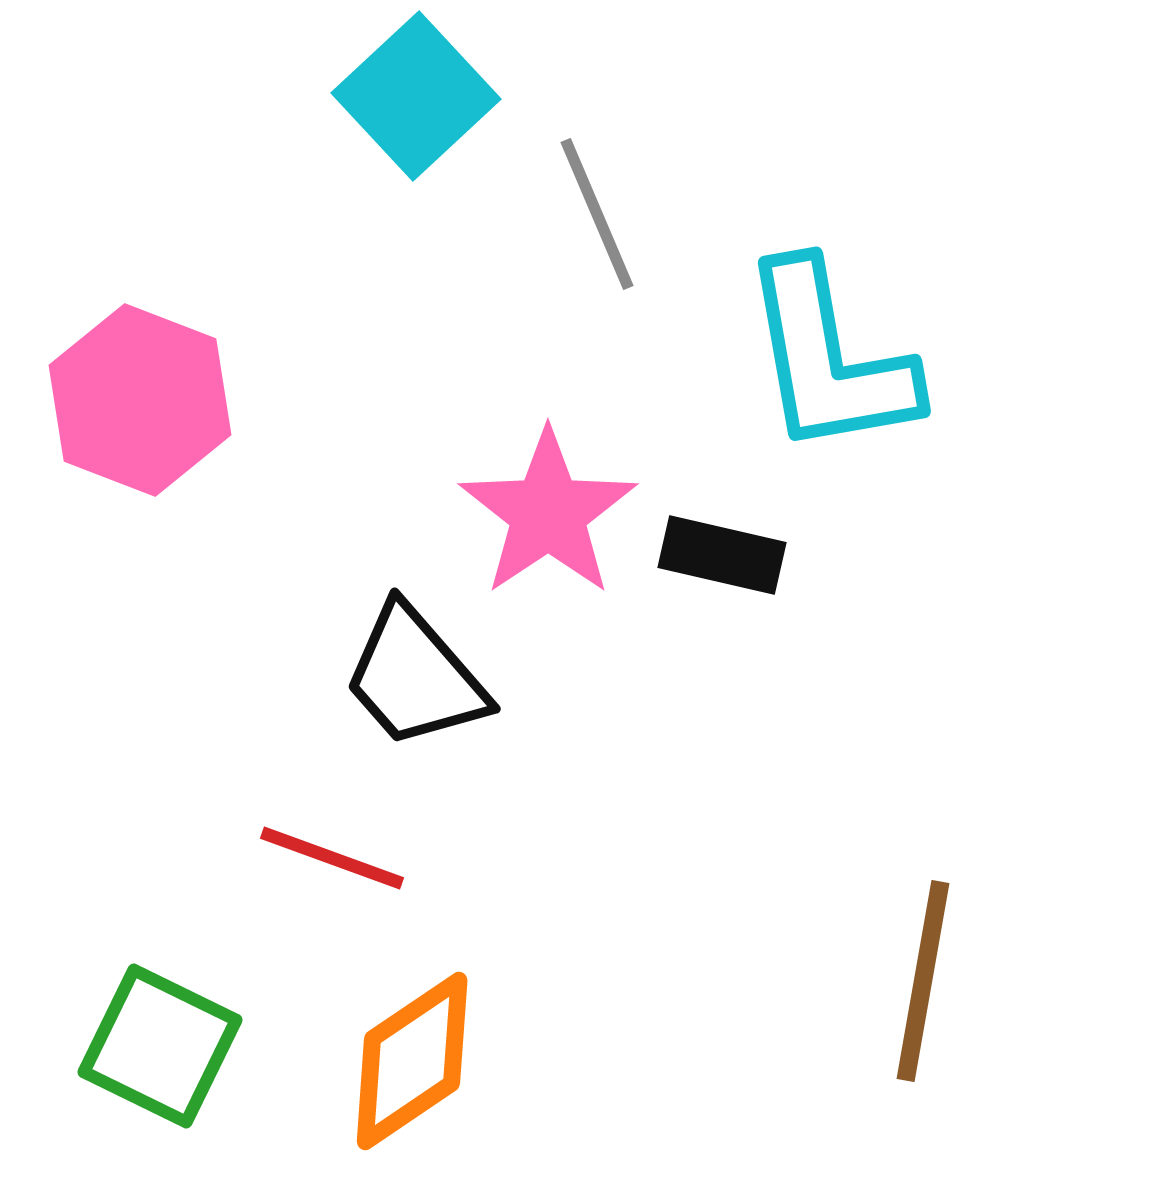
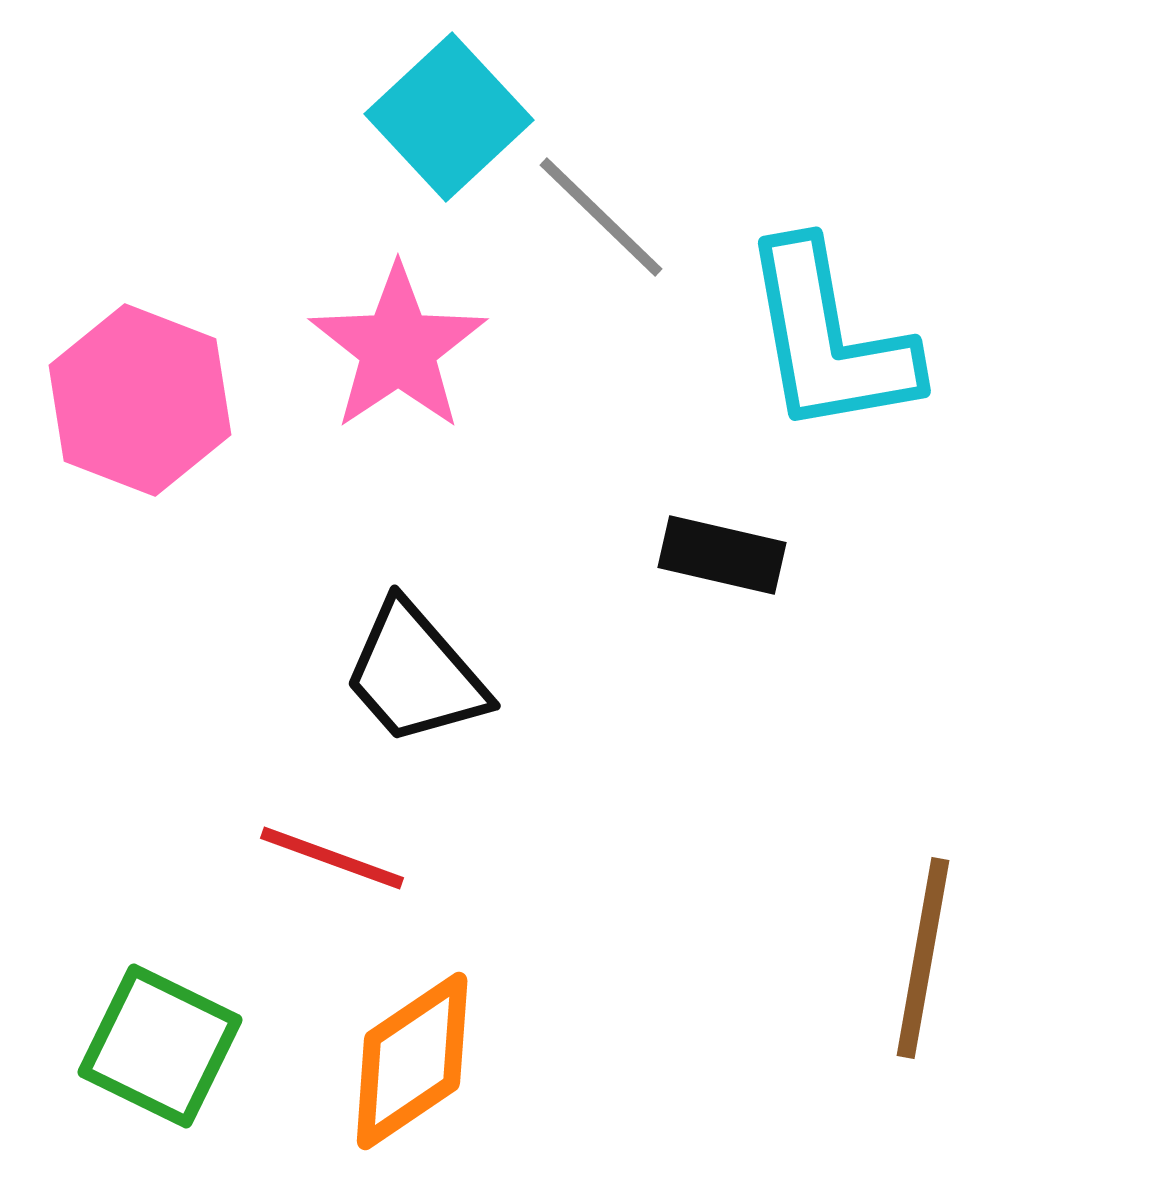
cyan square: moved 33 px right, 21 px down
gray line: moved 4 px right, 3 px down; rotated 23 degrees counterclockwise
cyan L-shape: moved 20 px up
pink star: moved 150 px left, 165 px up
black trapezoid: moved 3 px up
brown line: moved 23 px up
